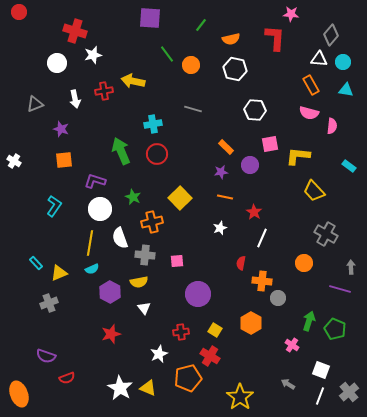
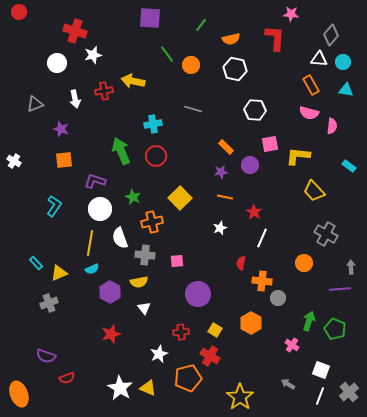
red circle at (157, 154): moved 1 px left, 2 px down
purple line at (340, 289): rotated 20 degrees counterclockwise
